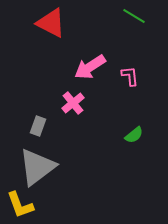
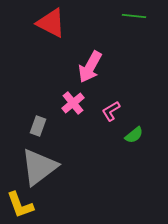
green line: rotated 25 degrees counterclockwise
pink arrow: rotated 28 degrees counterclockwise
pink L-shape: moved 19 px left, 35 px down; rotated 115 degrees counterclockwise
gray triangle: moved 2 px right
